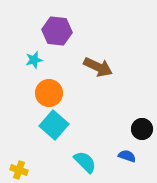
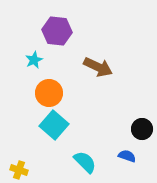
cyan star: rotated 12 degrees counterclockwise
